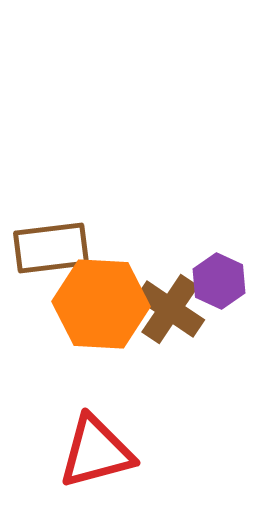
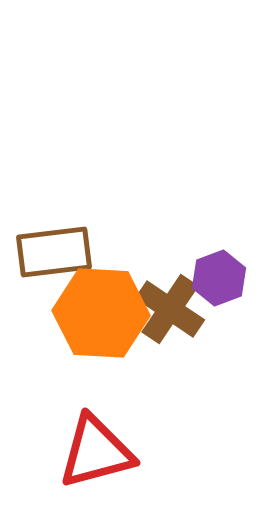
brown rectangle: moved 3 px right, 4 px down
purple hexagon: moved 3 px up; rotated 14 degrees clockwise
orange hexagon: moved 9 px down
